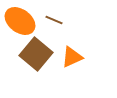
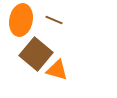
orange ellipse: moved 1 px right, 1 px up; rotated 64 degrees clockwise
orange triangle: moved 15 px left, 13 px down; rotated 40 degrees clockwise
